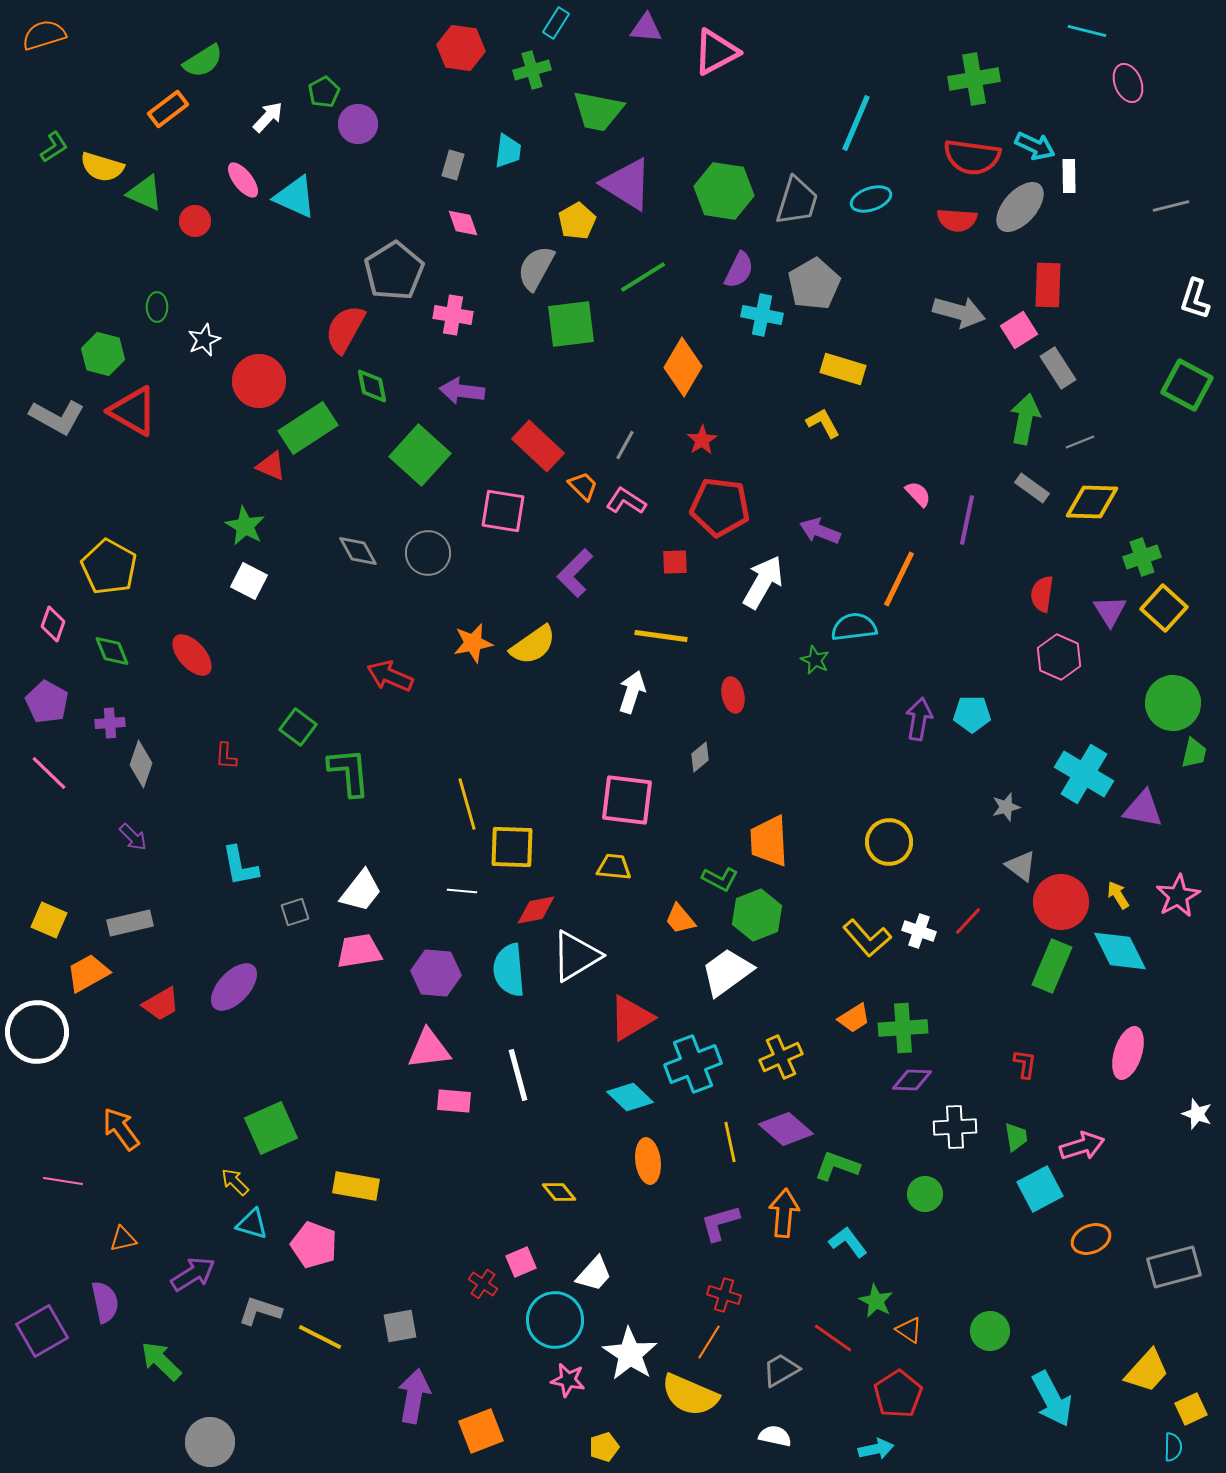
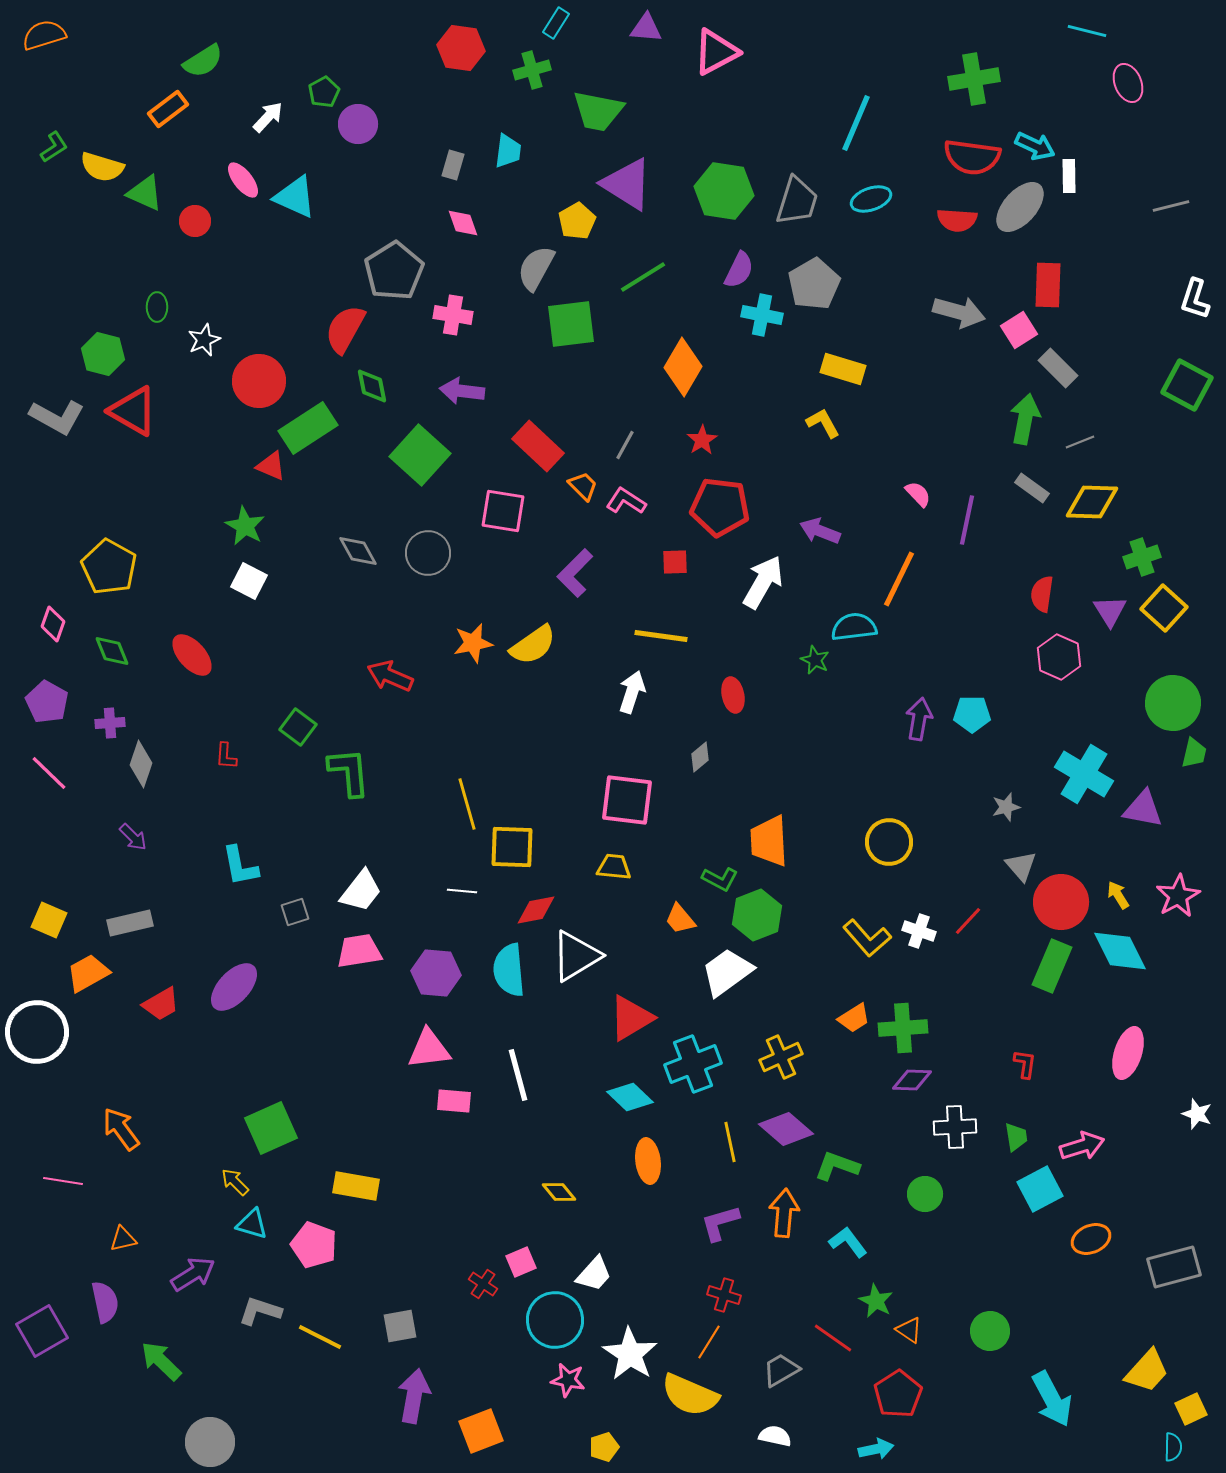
gray rectangle at (1058, 368): rotated 12 degrees counterclockwise
gray triangle at (1021, 866): rotated 12 degrees clockwise
